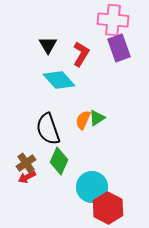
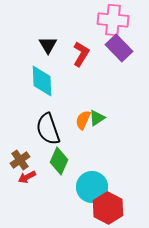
purple rectangle: rotated 24 degrees counterclockwise
cyan diamond: moved 17 px left, 1 px down; rotated 40 degrees clockwise
brown cross: moved 6 px left, 3 px up
